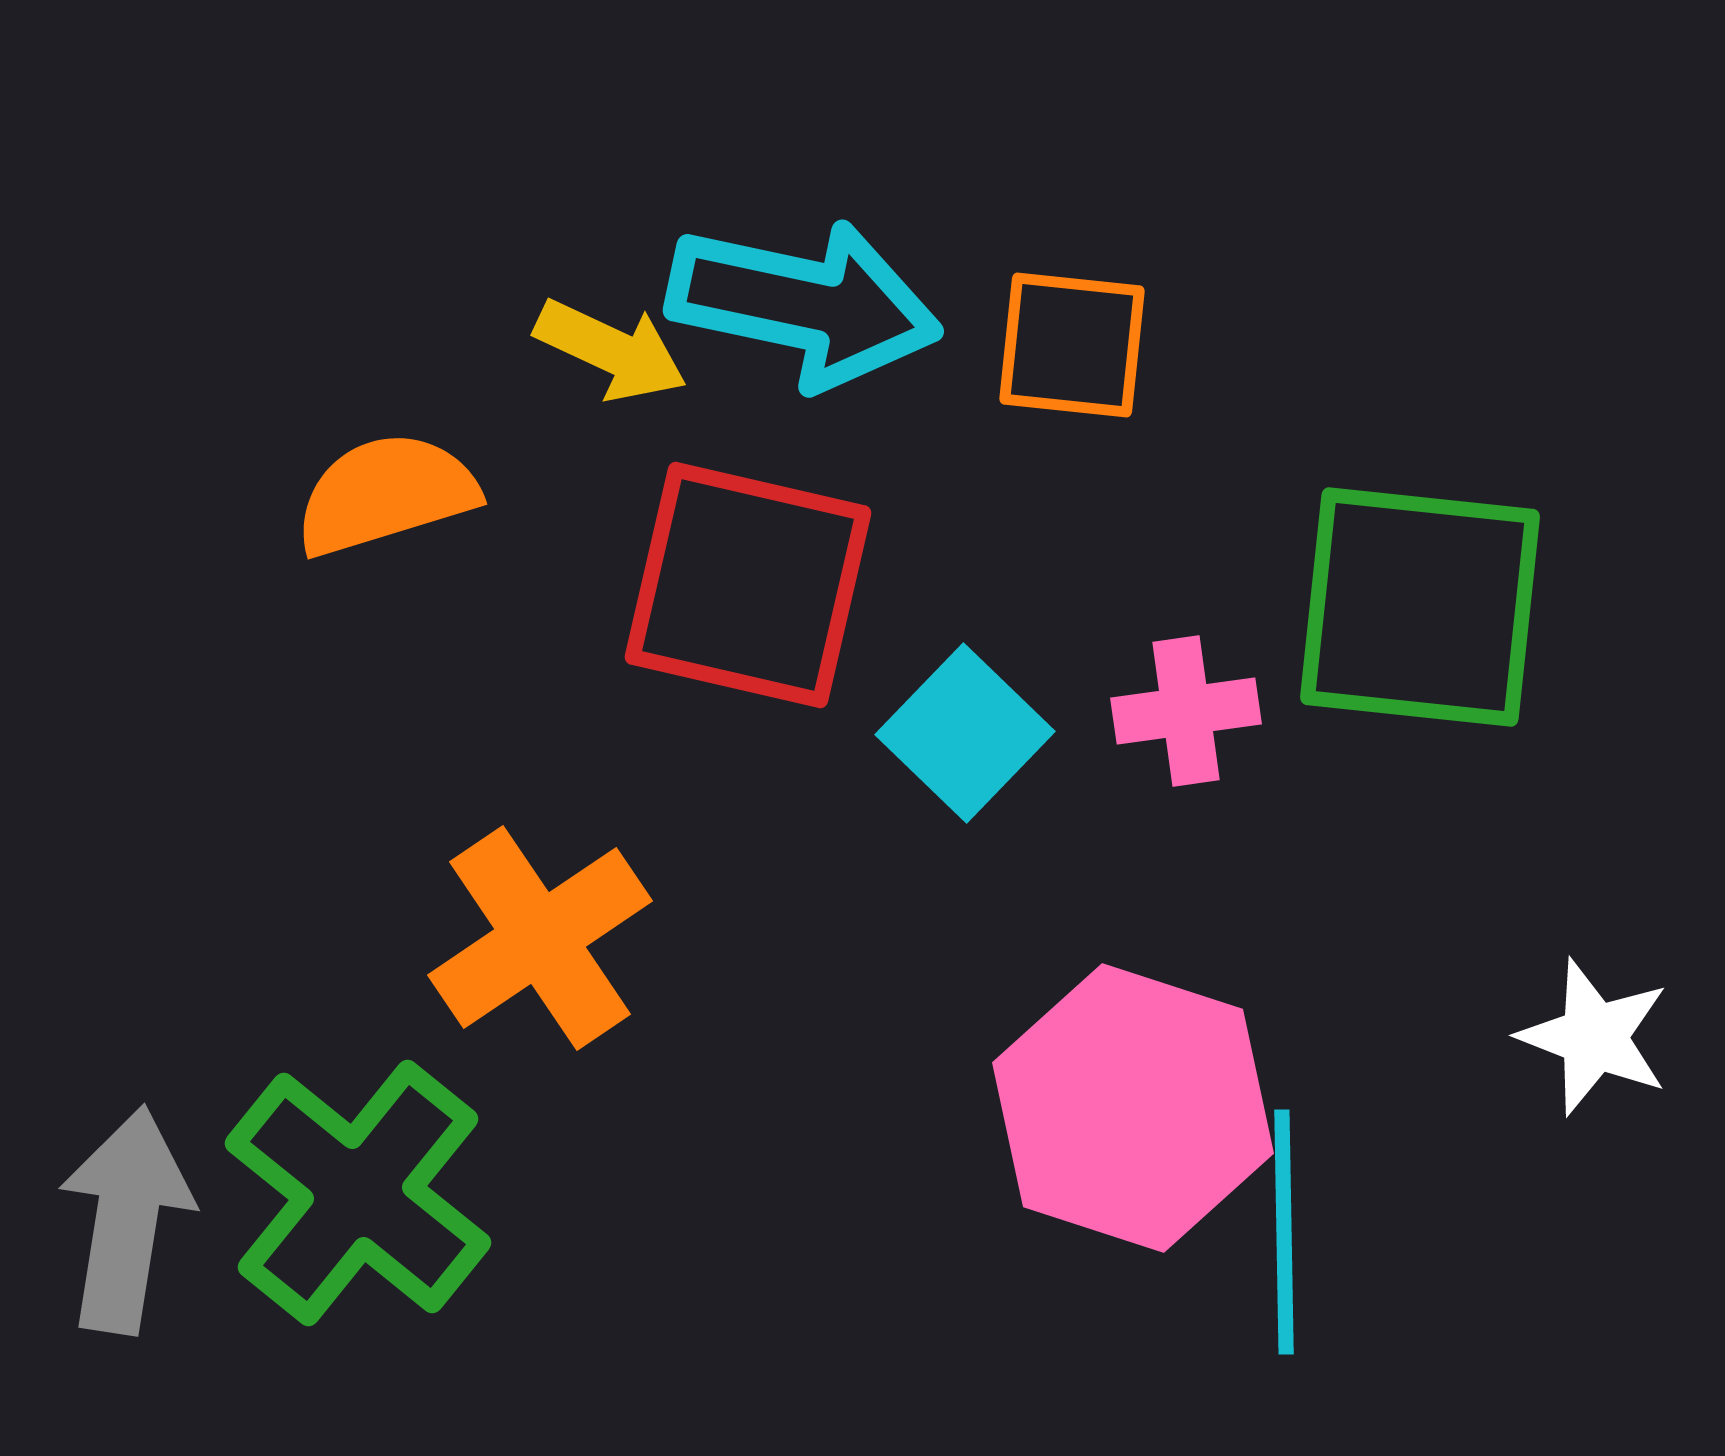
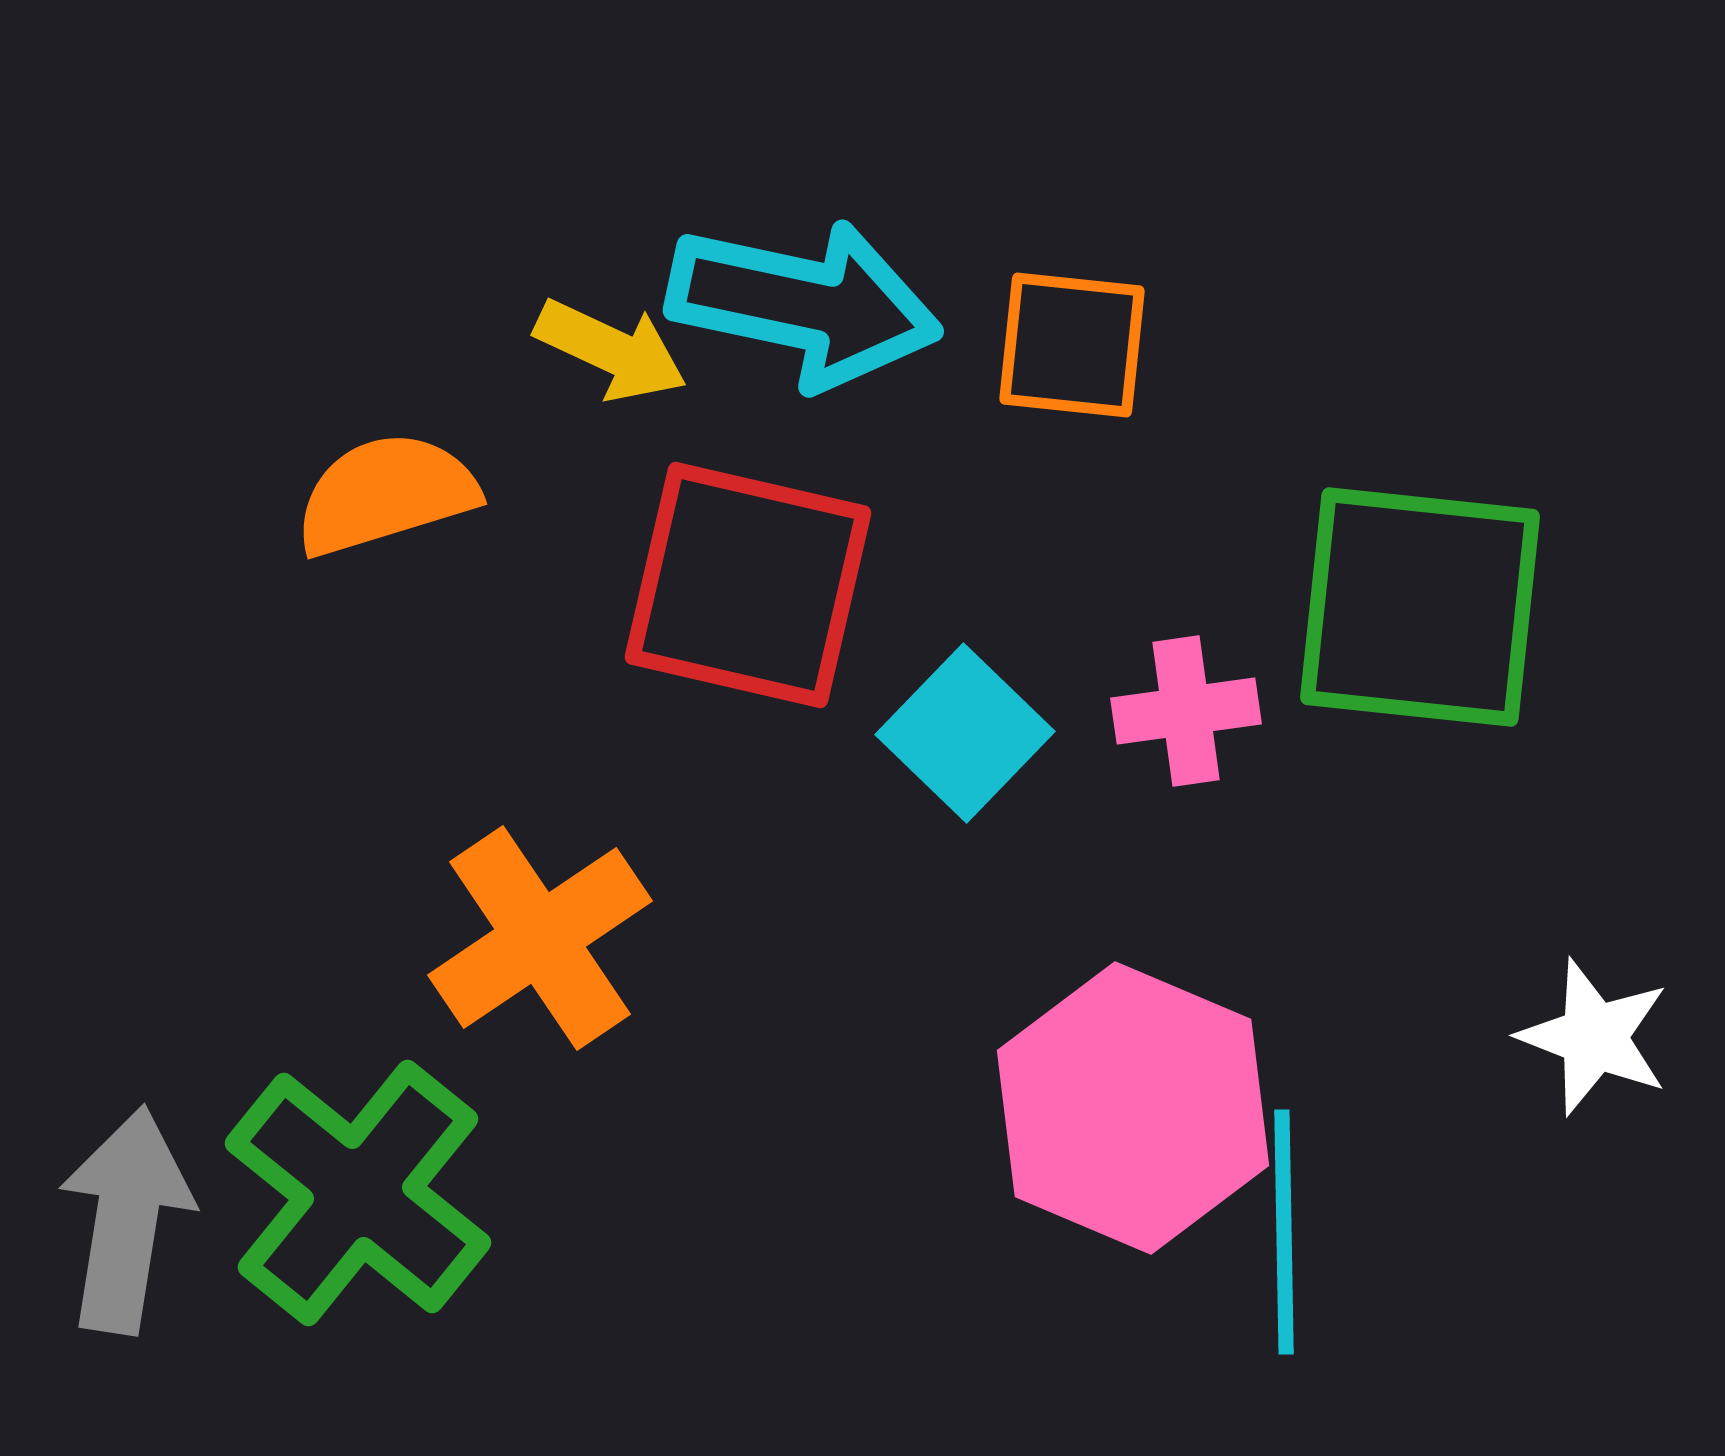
pink hexagon: rotated 5 degrees clockwise
